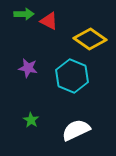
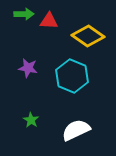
red triangle: rotated 24 degrees counterclockwise
yellow diamond: moved 2 px left, 3 px up
